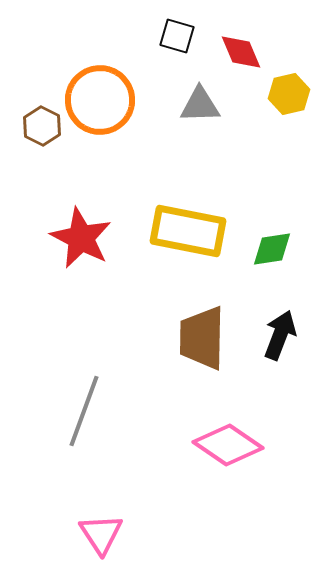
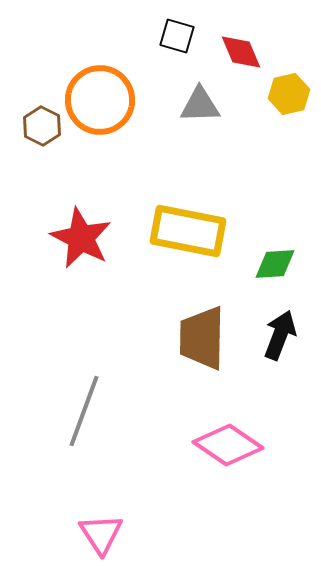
green diamond: moved 3 px right, 15 px down; rotated 6 degrees clockwise
